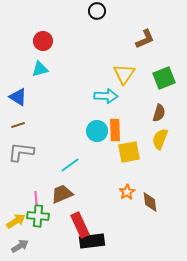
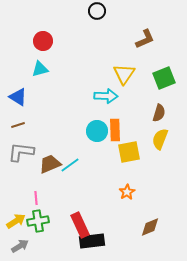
brown trapezoid: moved 12 px left, 30 px up
brown diamond: moved 25 px down; rotated 75 degrees clockwise
green cross: moved 5 px down; rotated 15 degrees counterclockwise
